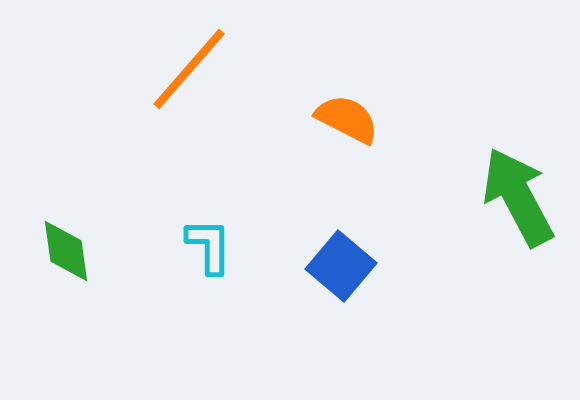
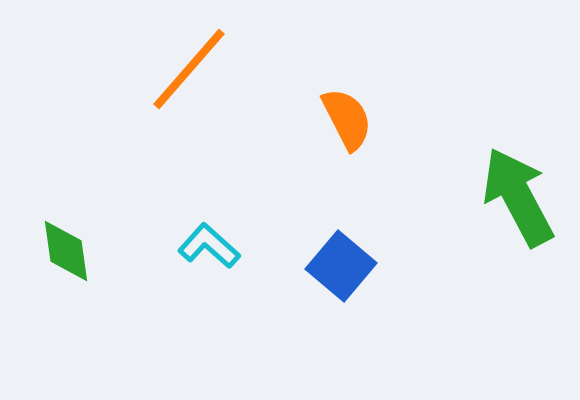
orange semicircle: rotated 36 degrees clockwise
cyan L-shape: rotated 48 degrees counterclockwise
